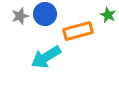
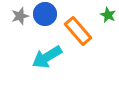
orange rectangle: rotated 64 degrees clockwise
cyan arrow: moved 1 px right
